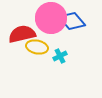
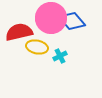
red semicircle: moved 3 px left, 2 px up
